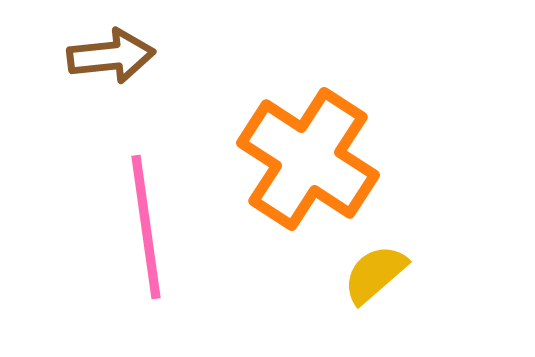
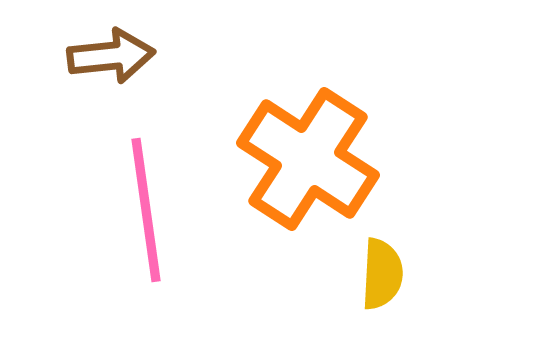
pink line: moved 17 px up
yellow semicircle: moved 7 px right; rotated 134 degrees clockwise
